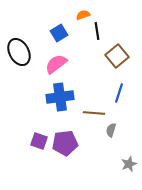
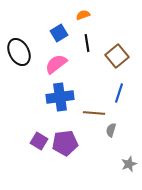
black line: moved 10 px left, 12 px down
purple square: rotated 12 degrees clockwise
